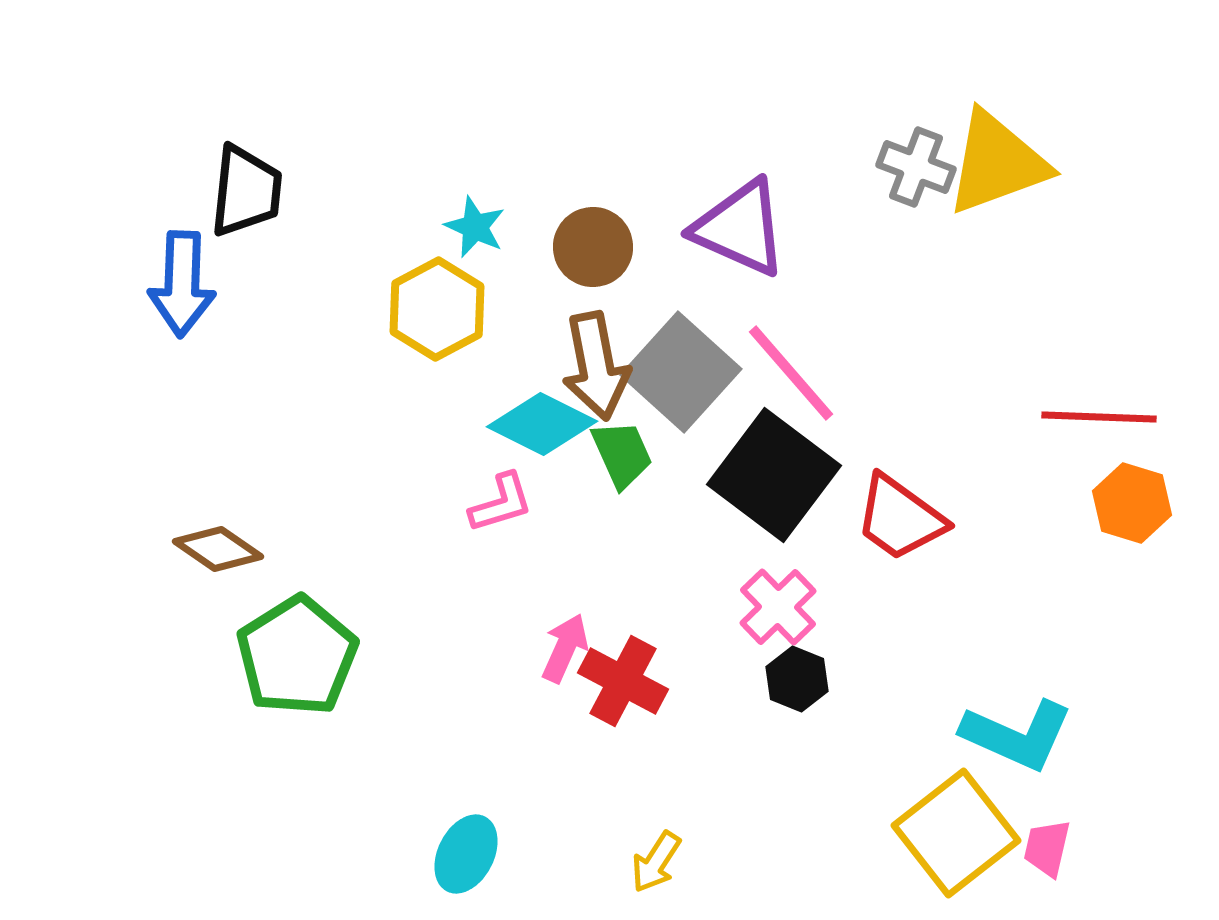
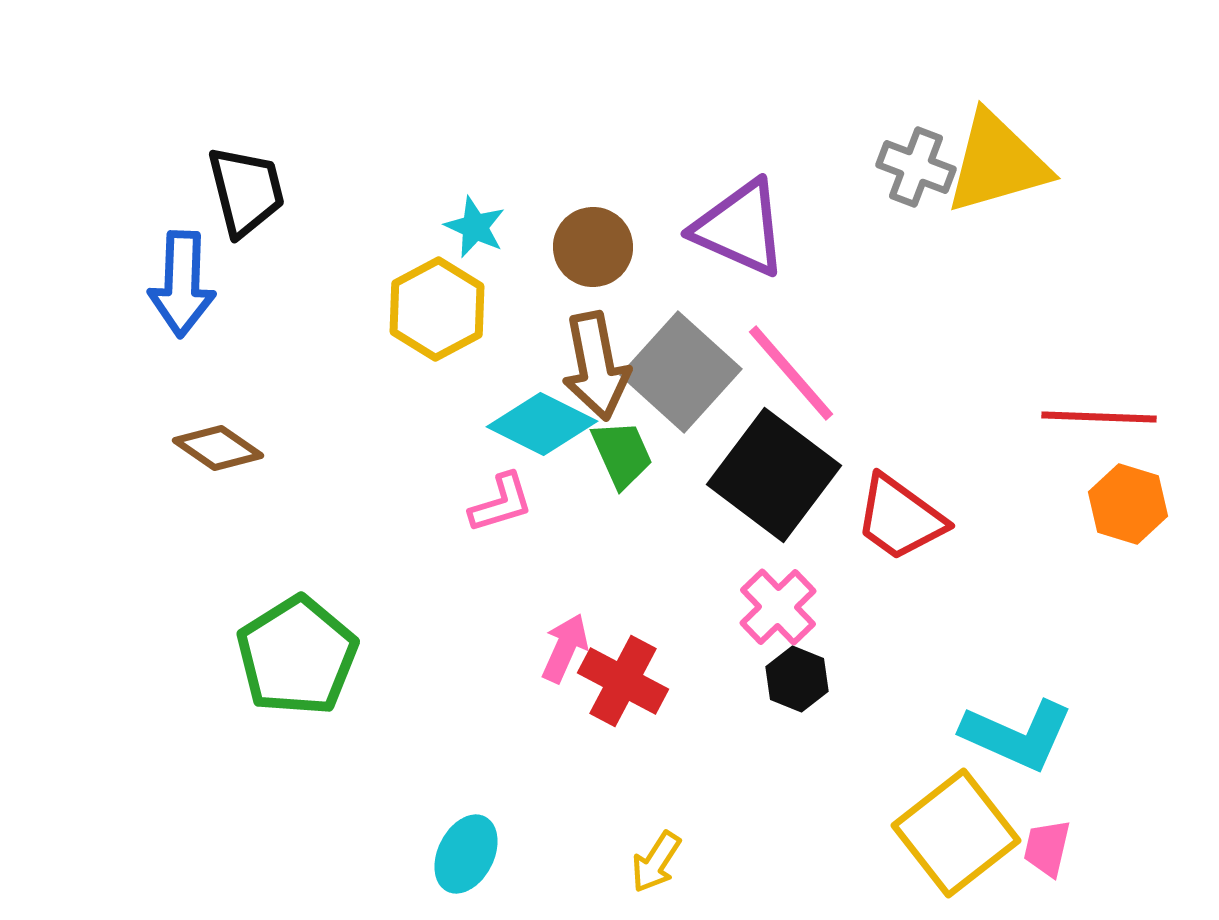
yellow triangle: rotated 4 degrees clockwise
black trapezoid: rotated 20 degrees counterclockwise
orange hexagon: moved 4 px left, 1 px down
brown diamond: moved 101 px up
